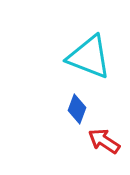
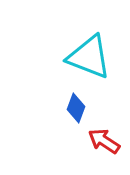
blue diamond: moved 1 px left, 1 px up
